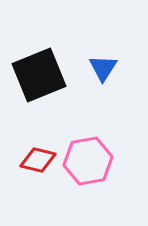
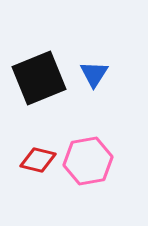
blue triangle: moved 9 px left, 6 px down
black square: moved 3 px down
